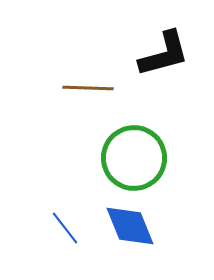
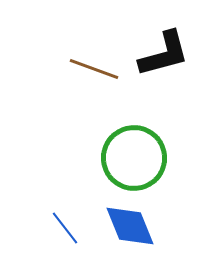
brown line: moved 6 px right, 19 px up; rotated 18 degrees clockwise
